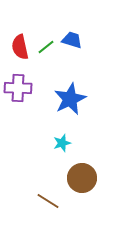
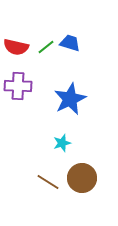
blue trapezoid: moved 2 px left, 3 px down
red semicircle: moved 4 px left; rotated 65 degrees counterclockwise
purple cross: moved 2 px up
brown line: moved 19 px up
